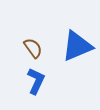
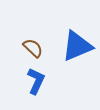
brown semicircle: rotated 10 degrees counterclockwise
